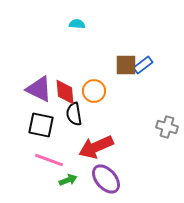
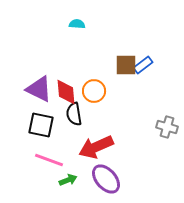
red diamond: moved 1 px right
